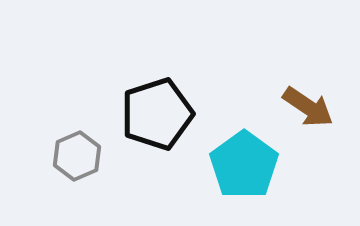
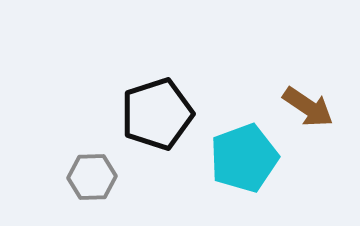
gray hexagon: moved 15 px right, 21 px down; rotated 21 degrees clockwise
cyan pentagon: moved 7 px up; rotated 16 degrees clockwise
